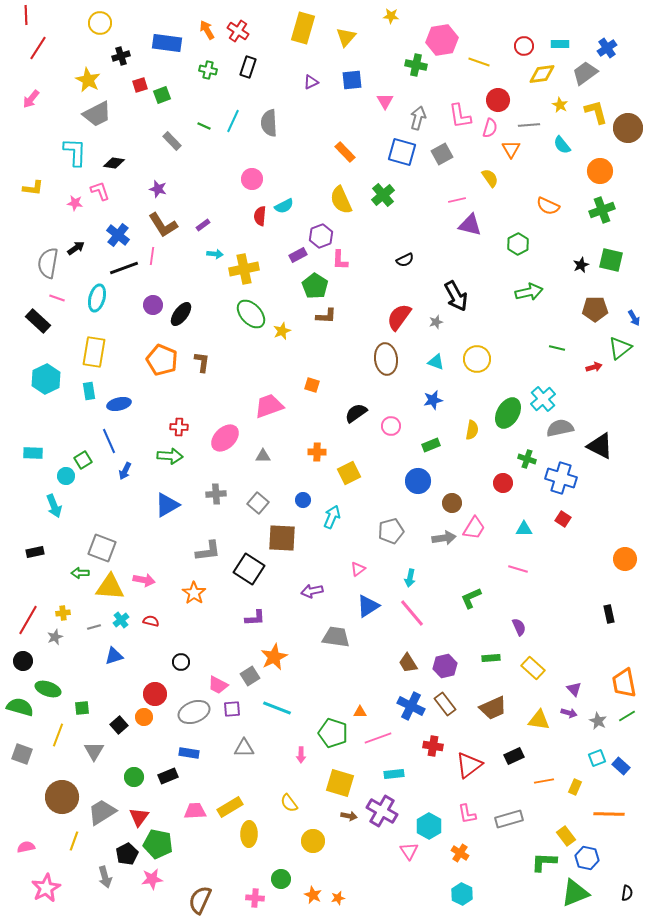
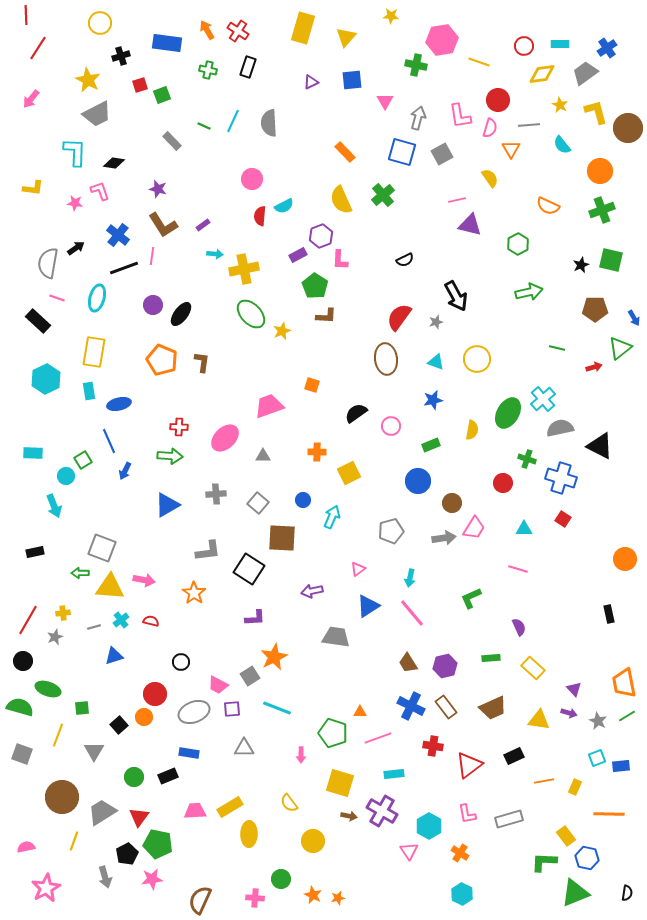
brown rectangle at (445, 704): moved 1 px right, 3 px down
blue rectangle at (621, 766): rotated 48 degrees counterclockwise
